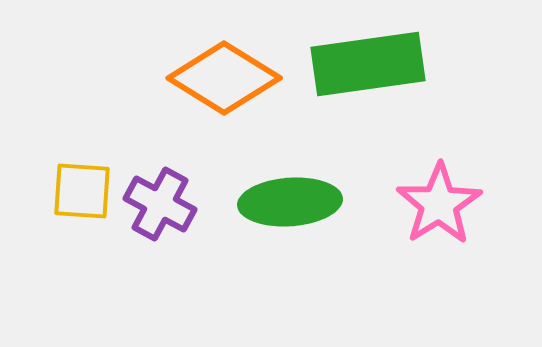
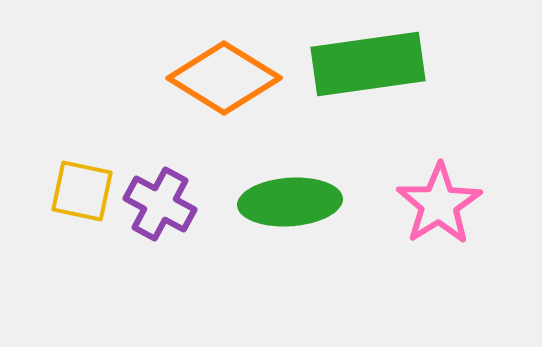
yellow square: rotated 8 degrees clockwise
